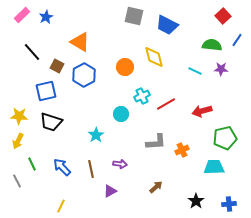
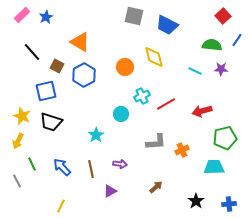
yellow star: moved 3 px right; rotated 18 degrees clockwise
